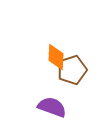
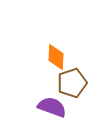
brown pentagon: moved 13 px down
